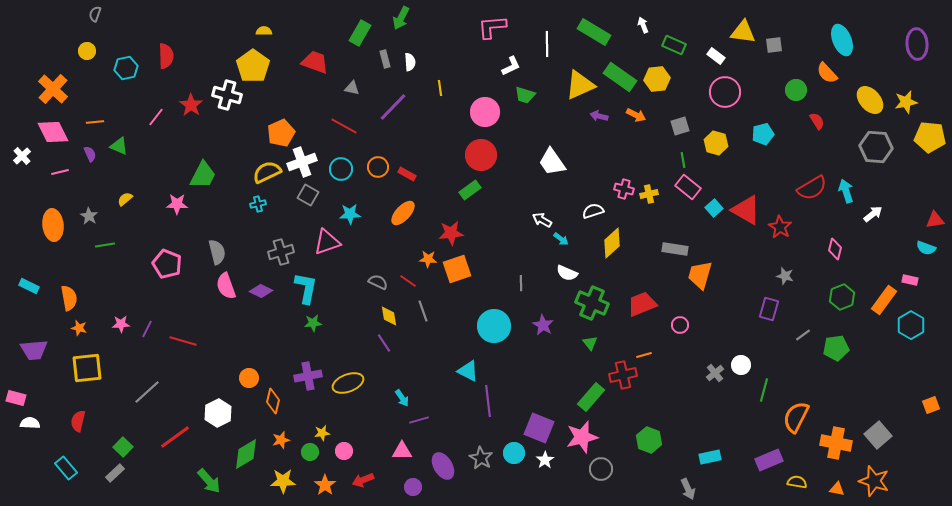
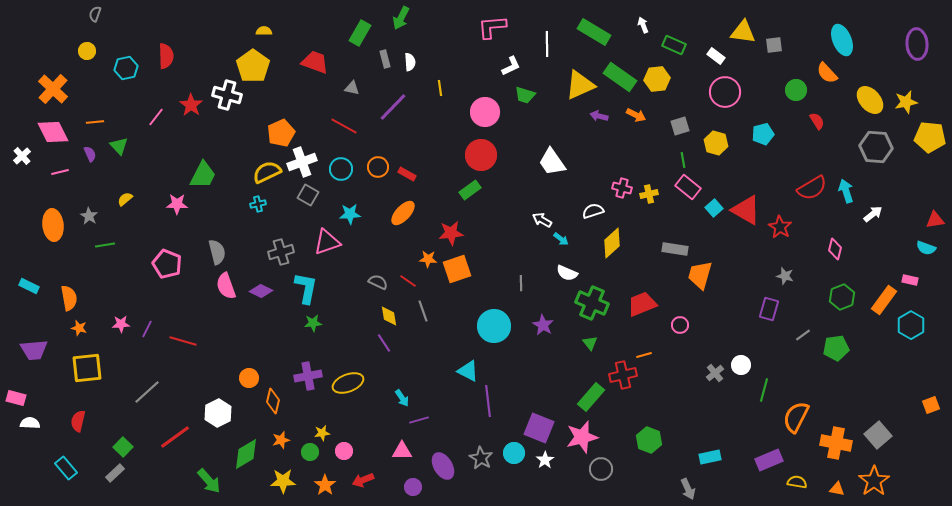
green triangle at (119, 146): rotated 24 degrees clockwise
pink cross at (624, 189): moved 2 px left, 1 px up
orange star at (874, 481): rotated 20 degrees clockwise
